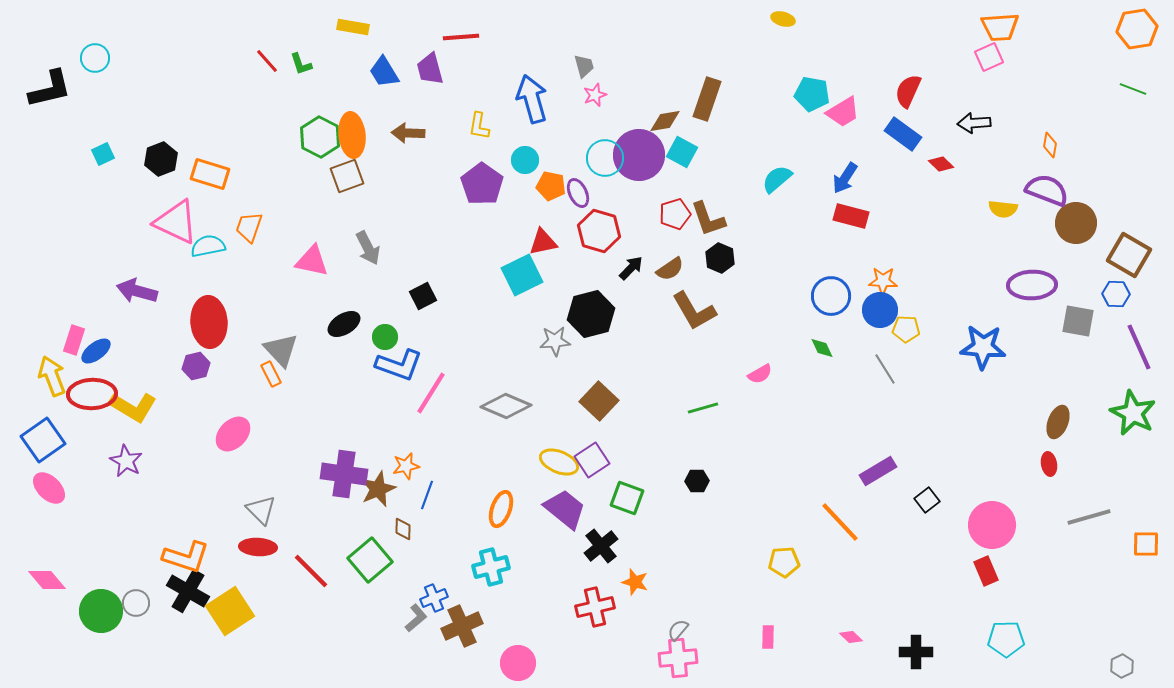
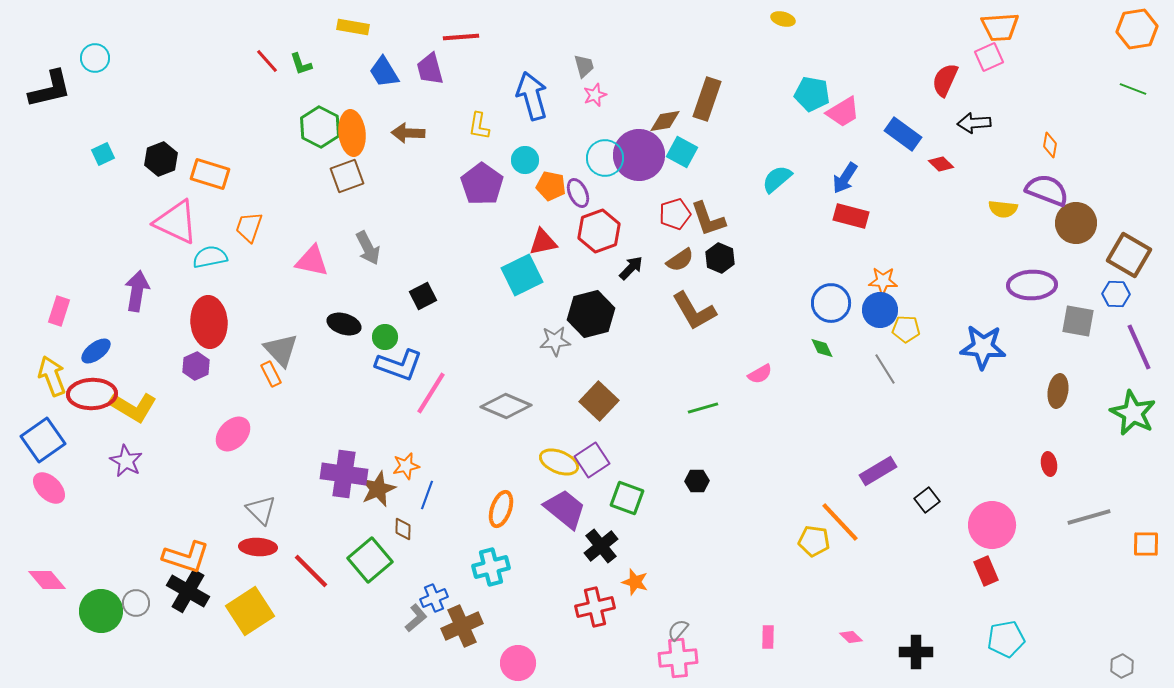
red semicircle at (908, 91): moved 37 px right, 11 px up
blue arrow at (532, 99): moved 3 px up
orange ellipse at (352, 135): moved 2 px up
green hexagon at (320, 137): moved 10 px up
red hexagon at (599, 231): rotated 24 degrees clockwise
cyan semicircle at (208, 246): moved 2 px right, 11 px down
brown semicircle at (670, 269): moved 10 px right, 9 px up
purple arrow at (137, 291): rotated 84 degrees clockwise
blue circle at (831, 296): moved 7 px down
black ellipse at (344, 324): rotated 48 degrees clockwise
pink rectangle at (74, 340): moved 15 px left, 29 px up
purple hexagon at (196, 366): rotated 12 degrees counterclockwise
brown ellipse at (1058, 422): moved 31 px up; rotated 12 degrees counterclockwise
yellow pentagon at (784, 562): moved 30 px right, 21 px up; rotated 12 degrees clockwise
yellow square at (230, 611): moved 20 px right
cyan pentagon at (1006, 639): rotated 9 degrees counterclockwise
